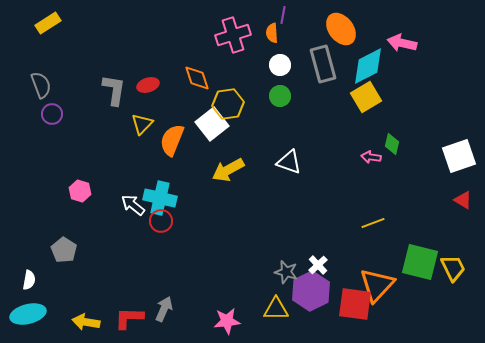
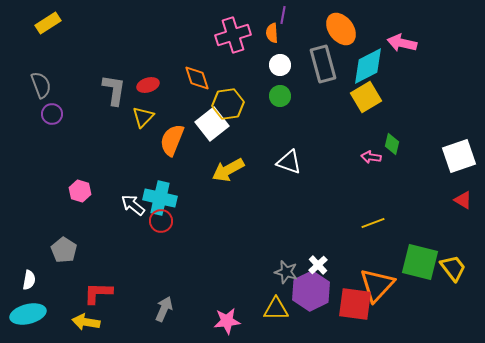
yellow triangle at (142, 124): moved 1 px right, 7 px up
yellow trapezoid at (453, 268): rotated 12 degrees counterclockwise
red L-shape at (129, 318): moved 31 px left, 25 px up
